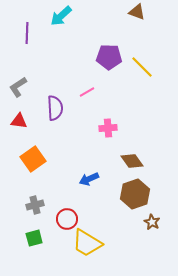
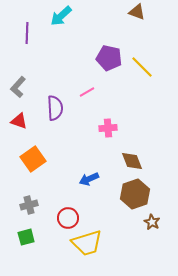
purple pentagon: moved 1 px down; rotated 10 degrees clockwise
gray L-shape: rotated 15 degrees counterclockwise
red triangle: rotated 12 degrees clockwise
brown diamond: rotated 15 degrees clockwise
gray cross: moved 6 px left
red circle: moved 1 px right, 1 px up
green square: moved 8 px left, 1 px up
yellow trapezoid: rotated 48 degrees counterclockwise
